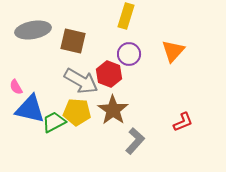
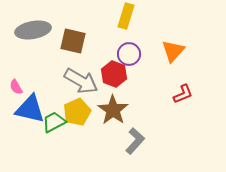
red hexagon: moved 5 px right
yellow pentagon: rotated 28 degrees counterclockwise
red L-shape: moved 28 px up
